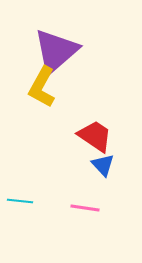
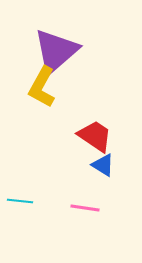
blue triangle: rotated 15 degrees counterclockwise
